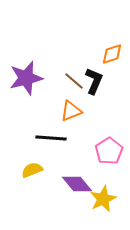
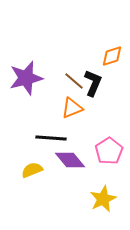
orange diamond: moved 2 px down
black L-shape: moved 1 px left, 2 px down
orange triangle: moved 1 px right, 3 px up
purple diamond: moved 7 px left, 24 px up
